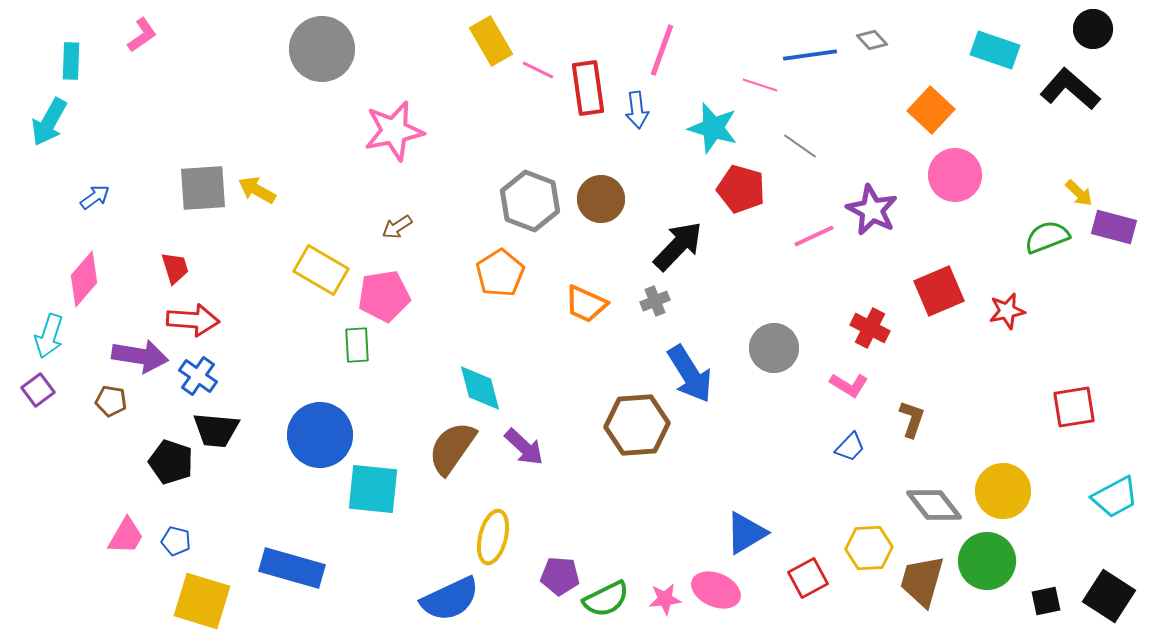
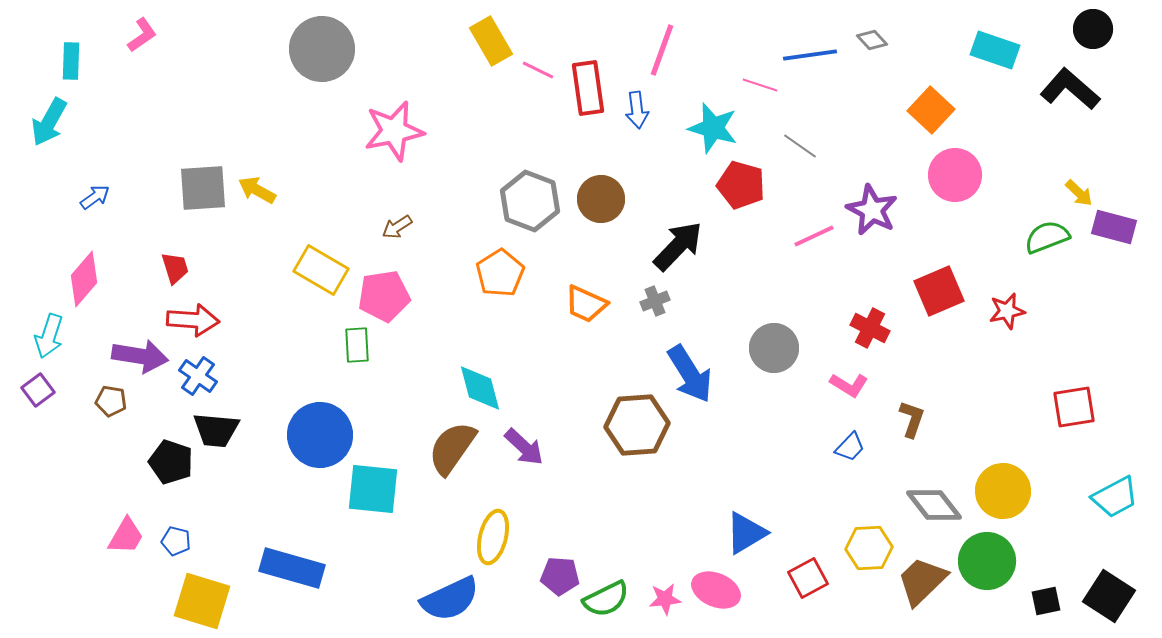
red pentagon at (741, 189): moved 4 px up
brown trapezoid at (922, 581): rotated 30 degrees clockwise
